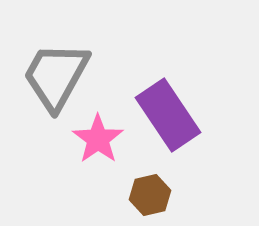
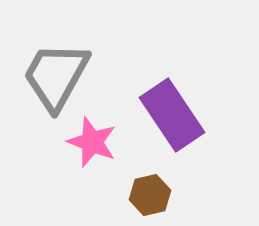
purple rectangle: moved 4 px right
pink star: moved 6 px left, 3 px down; rotated 15 degrees counterclockwise
